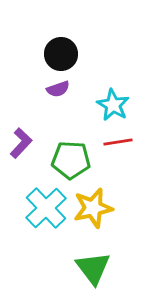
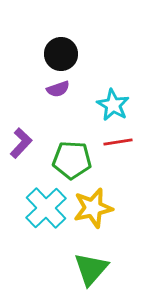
green pentagon: moved 1 px right
green triangle: moved 2 px left, 1 px down; rotated 18 degrees clockwise
